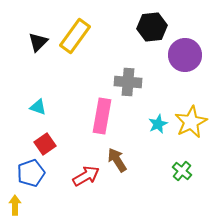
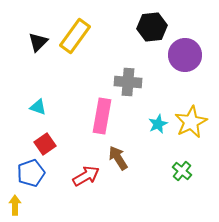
brown arrow: moved 1 px right, 2 px up
